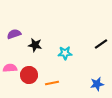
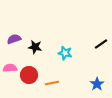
purple semicircle: moved 5 px down
black star: moved 2 px down
cyan star: rotated 16 degrees clockwise
blue star: rotated 24 degrees counterclockwise
